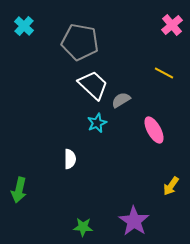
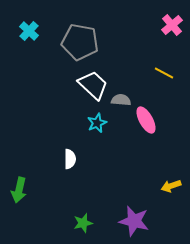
cyan cross: moved 5 px right, 5 px down
gray semicircle: rotated 36 degrees clockwise
pink ellipse: moved 8 px left, 10 px up
yellow arrow: rotated 36 degrees clockwise
purple star: rotated 20 degrees counterclockwise
green star: moved 4 px up; rotated 18 degrees counterclockwise
